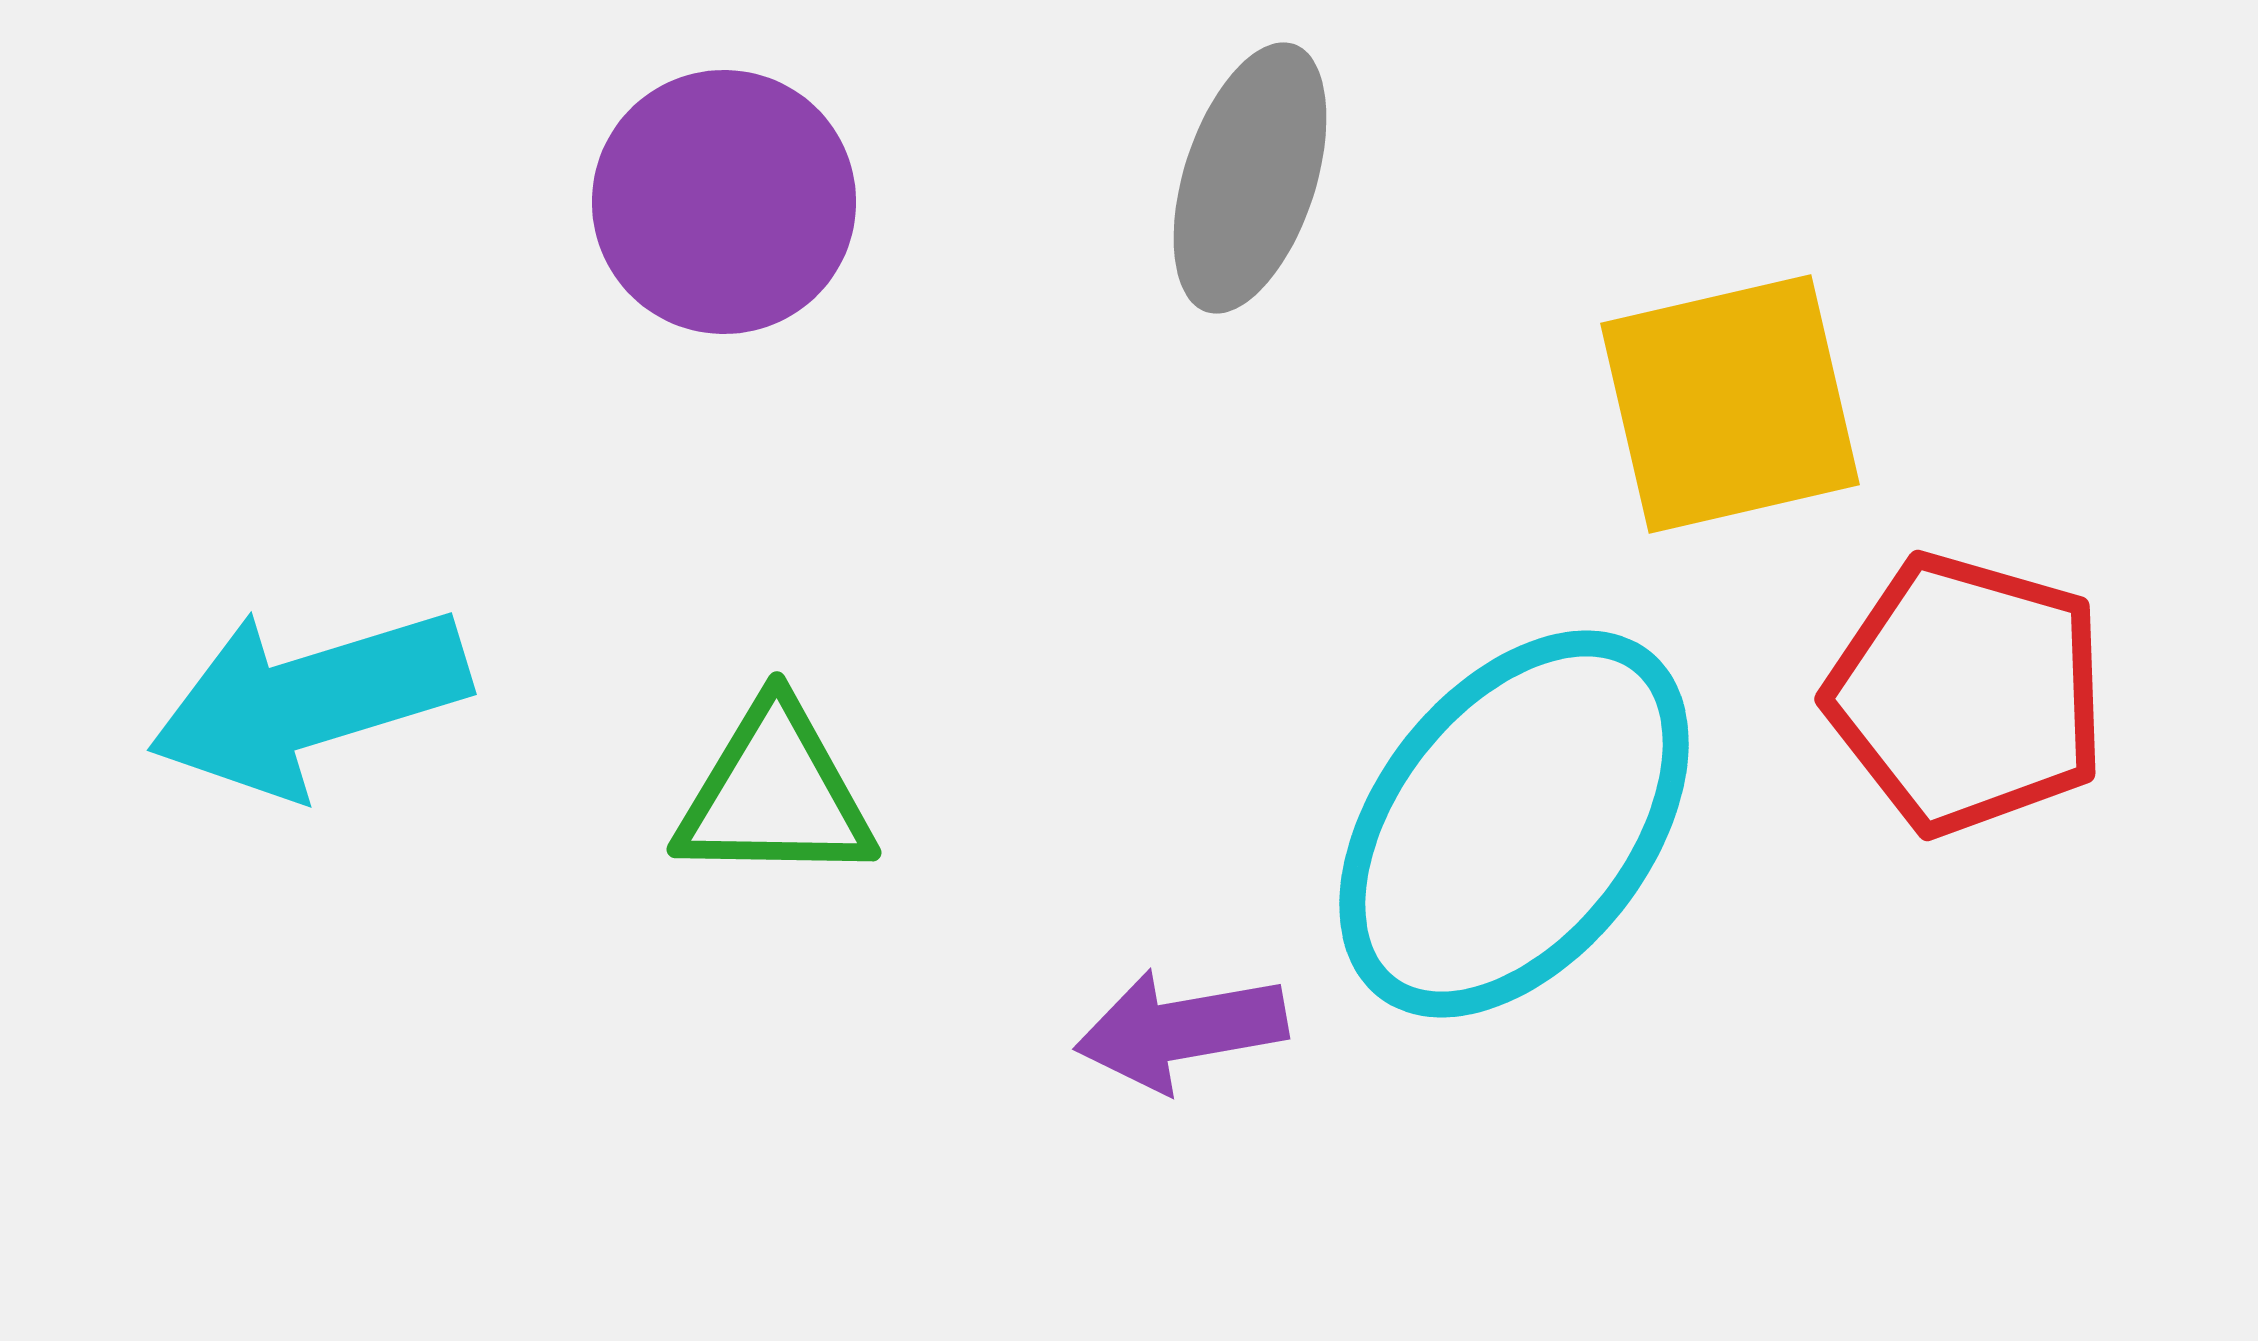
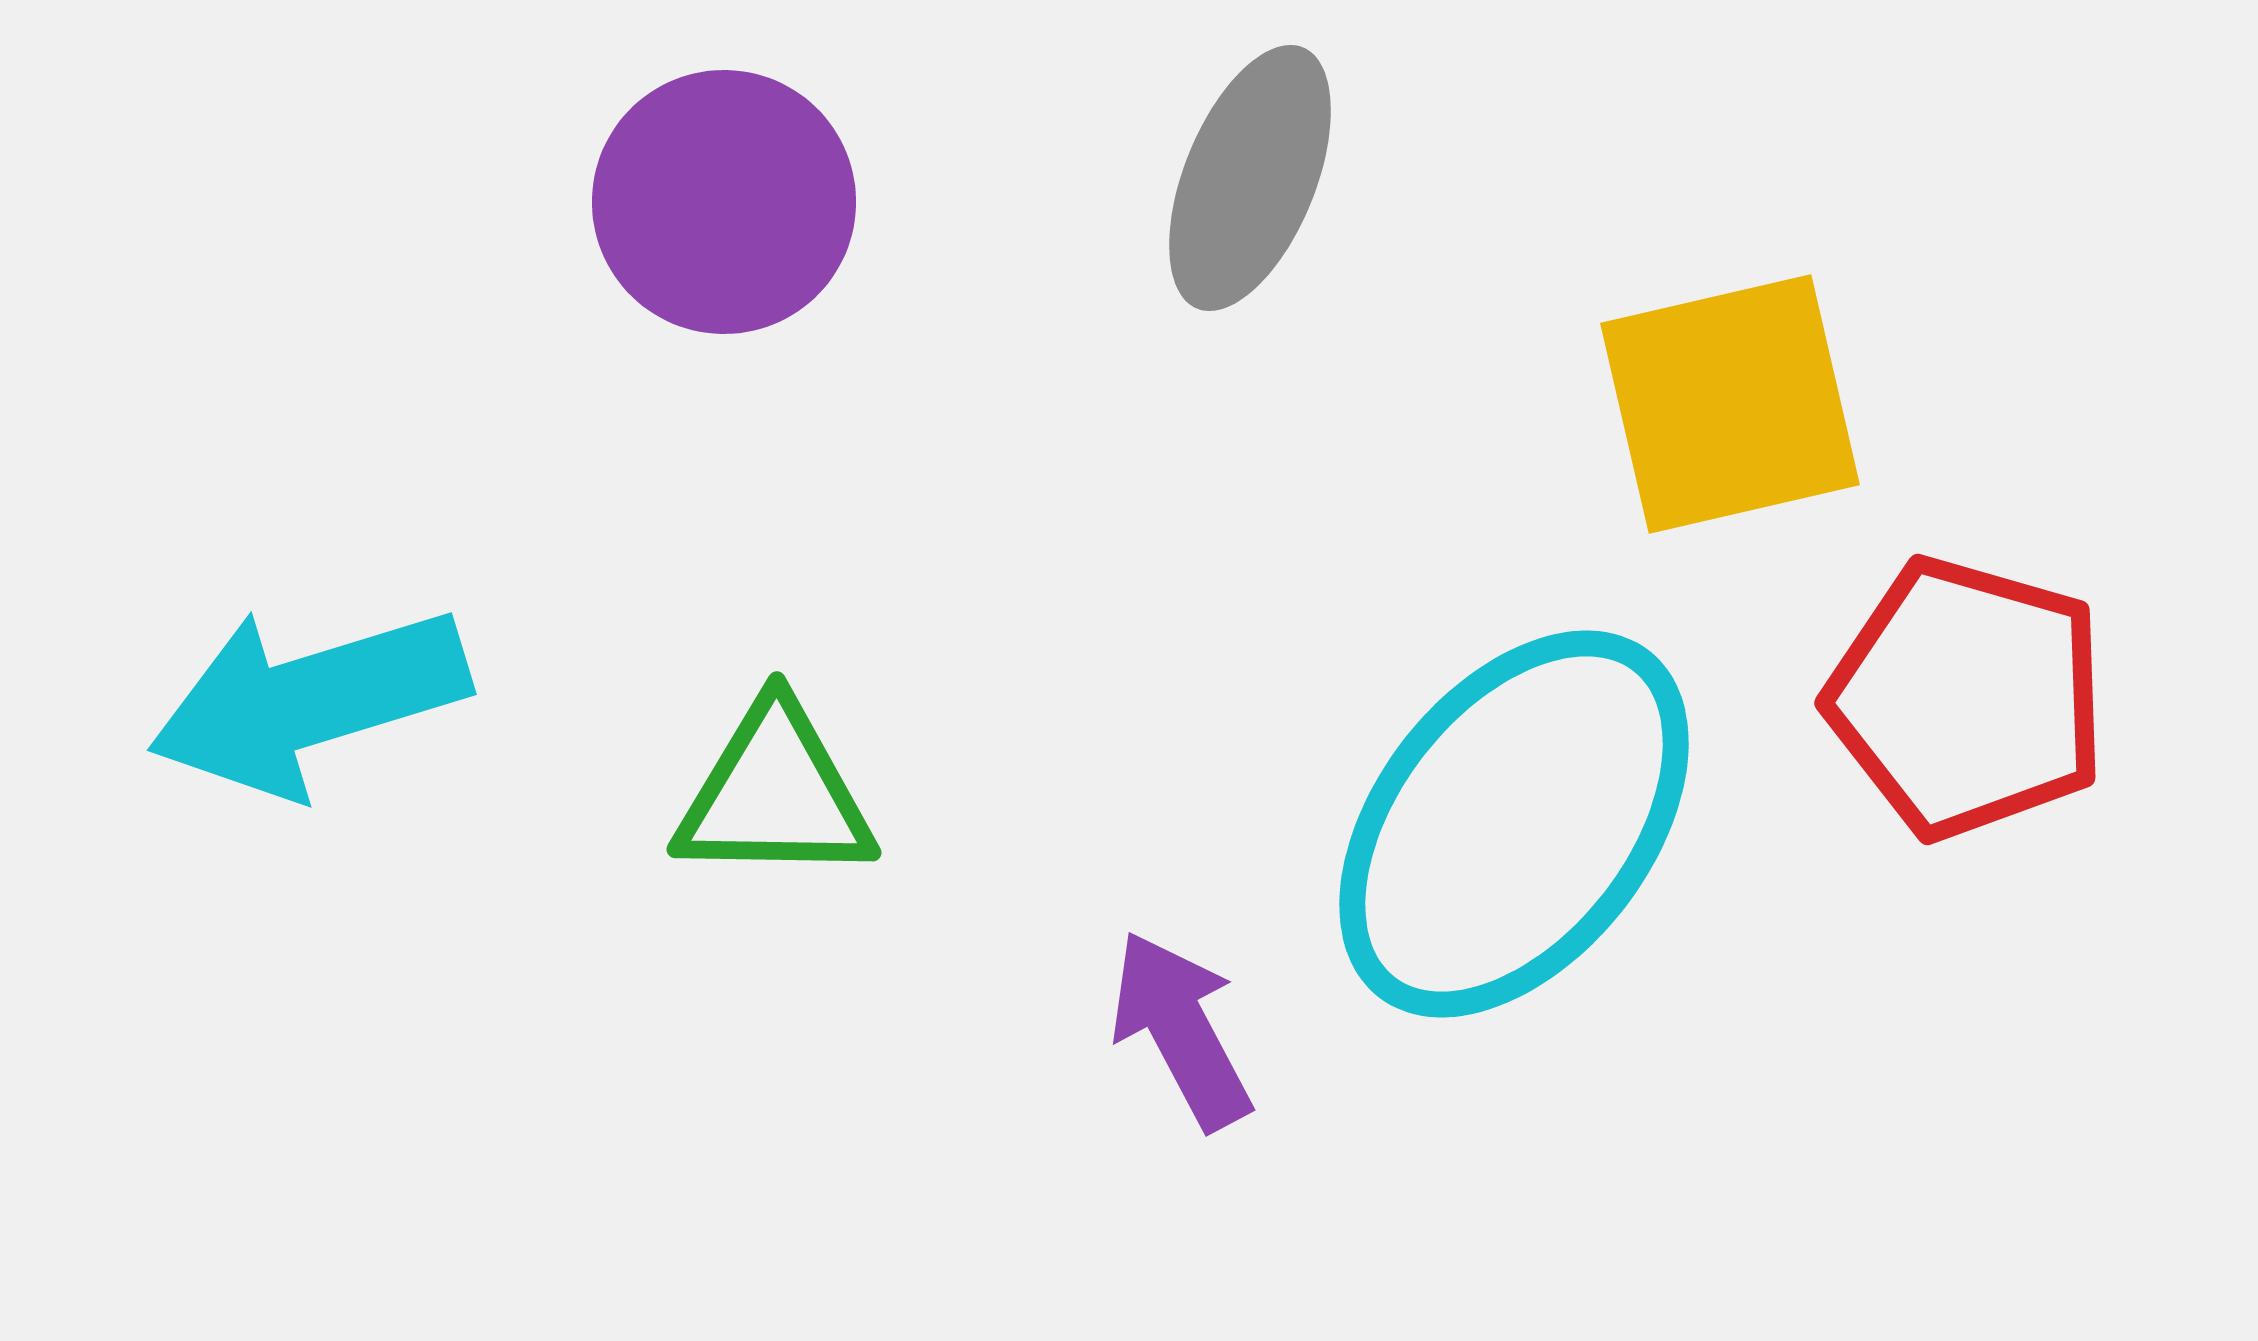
gray ellipse: rotated 4 degrees clockwise
red pentagon: moved 4 px down
purple arrow: rotated 72 degrees clockwise
